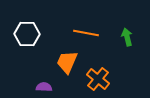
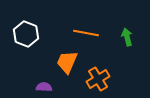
white hexagon: moved 1 px left; rotated 20 degrees clockwise
orange cross: rotated 20 degrees clockwise
